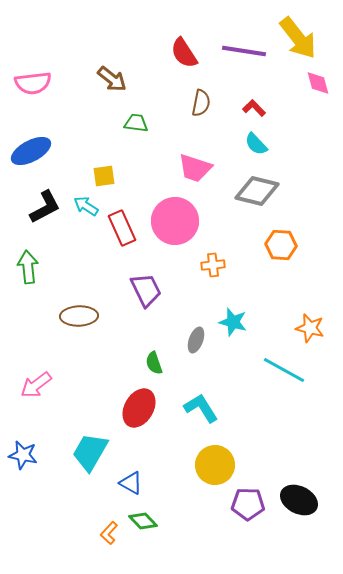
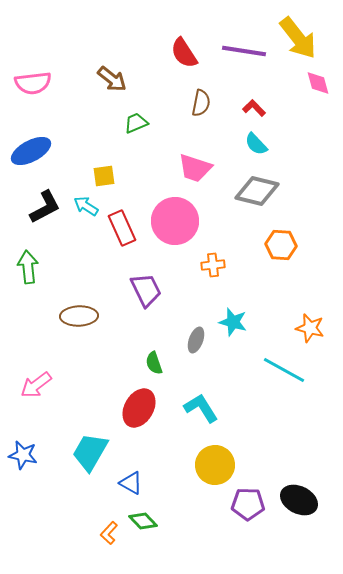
green trapezoid: rotated 30 degrees counterclockwise
